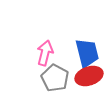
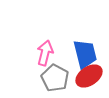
blue trapezoid: moved 2 px left, 1 px down
red ellipse: rotated 16 degrees counterclockwise
